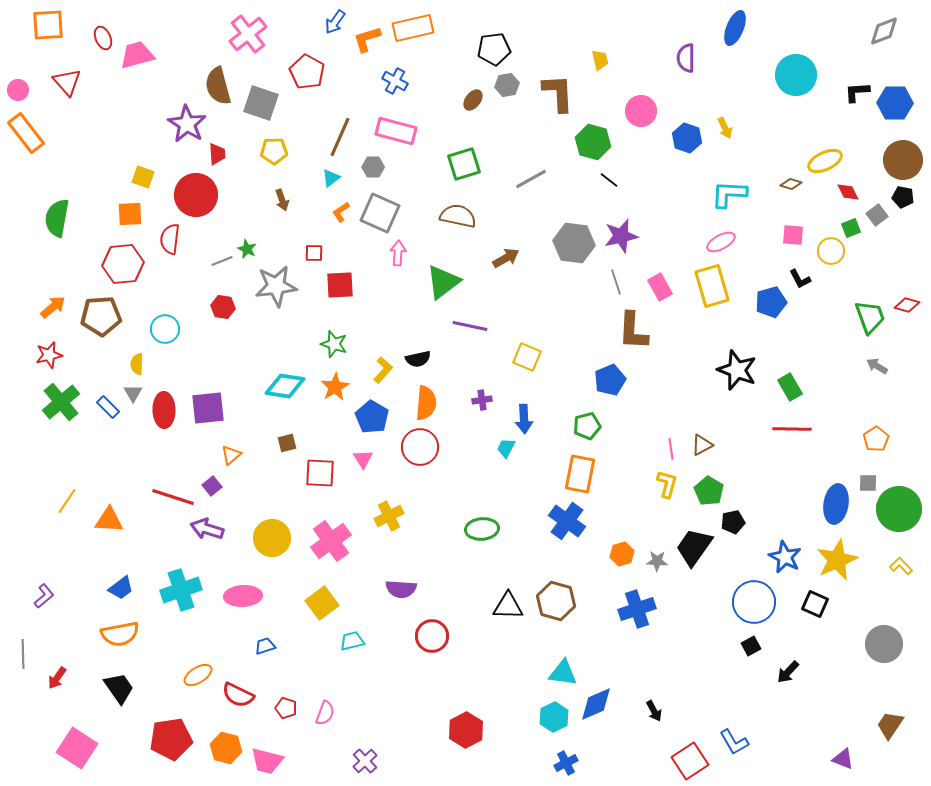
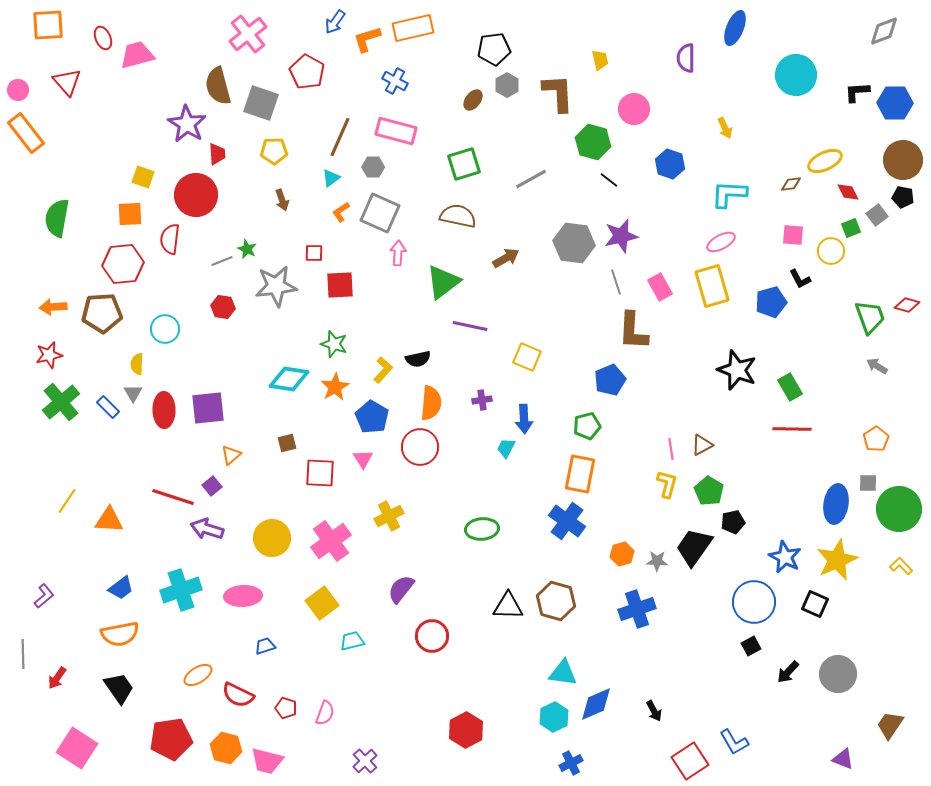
gray hexagon at (507, 85): rotated 20 degrees counterclockwise
pink circle at (641, 111): moved 7 px left, 2 px up
blue hexagon at (687, 138): moved 17 px left, 26 px down
brown diamond at (791, 184): rotated 25 degrees counterclockwise
orange arrow at (53, 307): rotated 144 degrees counterclockwise
brown pentagon at (101, 316): moved 1 px right, 3 px up
cyan diamond at (285, 386): moved 4 px right, 7 px up
orange semicircle at (426, 403): moved 5 px right
purple semicircle at (401, 589): rotated 124 degrees clockwise
gray circle at (884, 644): moved 46 px left, 30 px down
blue cross at (566, 763): moved 5 px right
